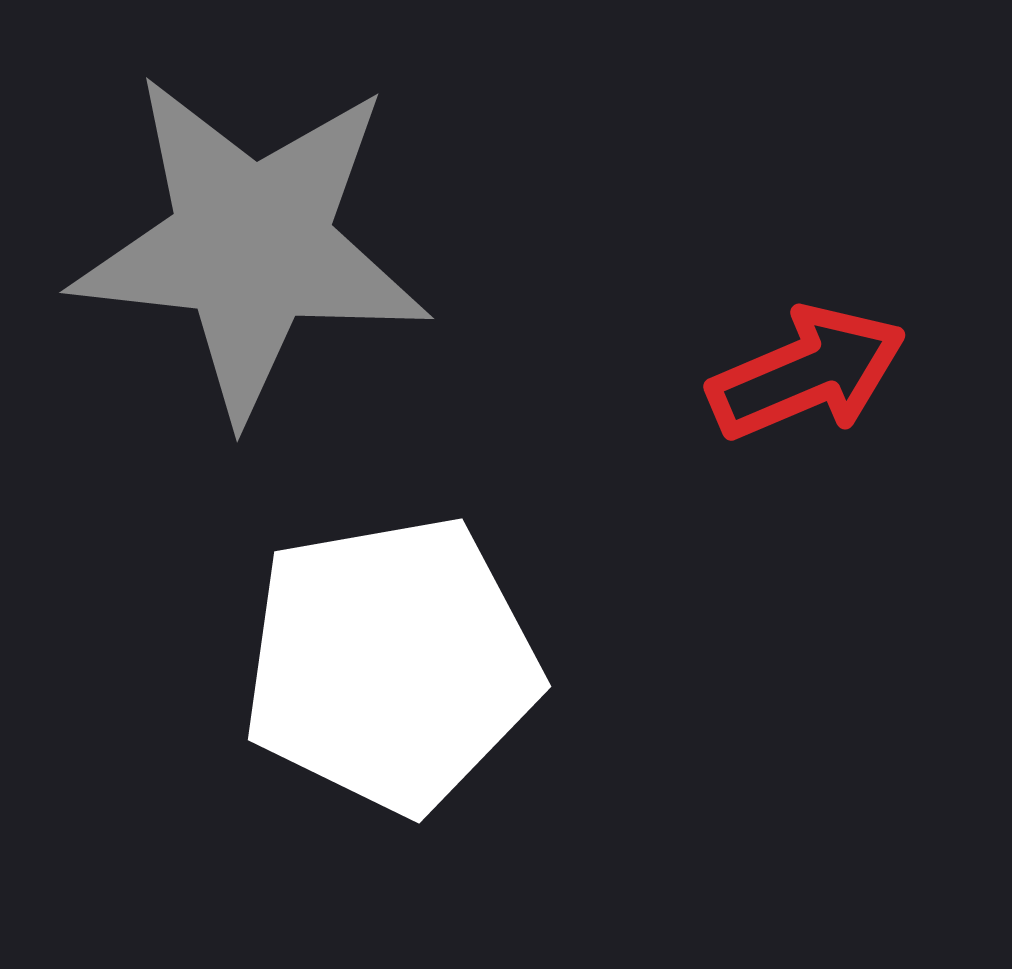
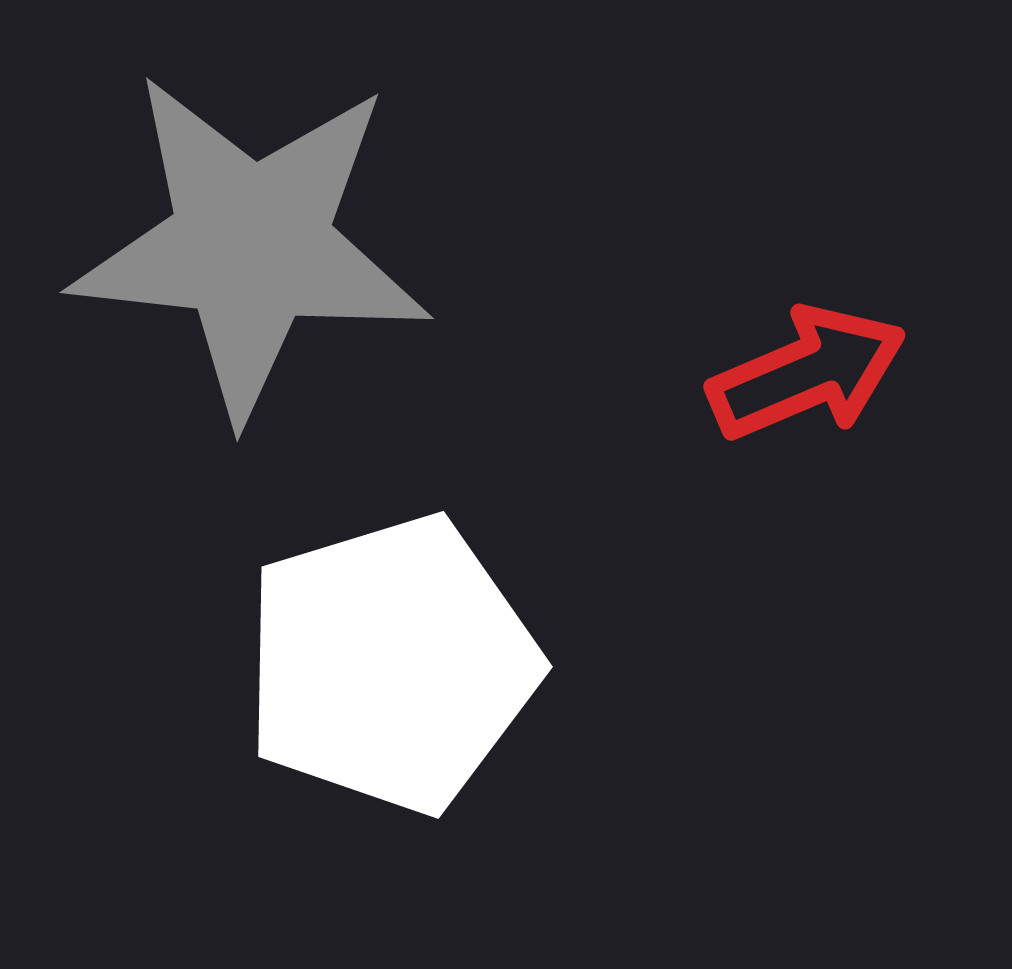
white pentagon: rotated 7 degrees counterclockwise
